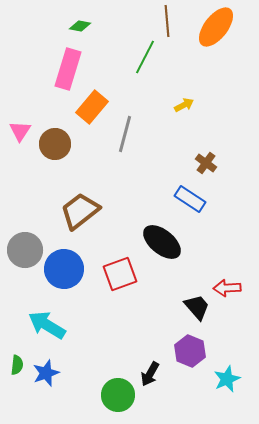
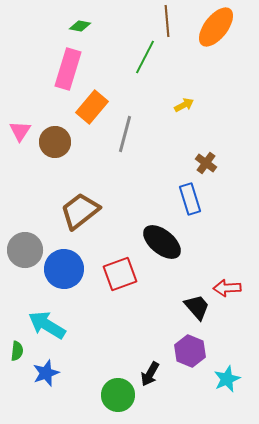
brown circle: moved 2 px up
blue rectangle: rotated 40 degrees clockwise
green semicircle: moved 14 px up
